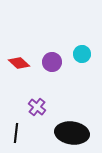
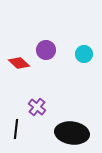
cyan circle: moved 2 px right
purple circle: moved 6 px left, 12 px up
black line: moved 4 px up
